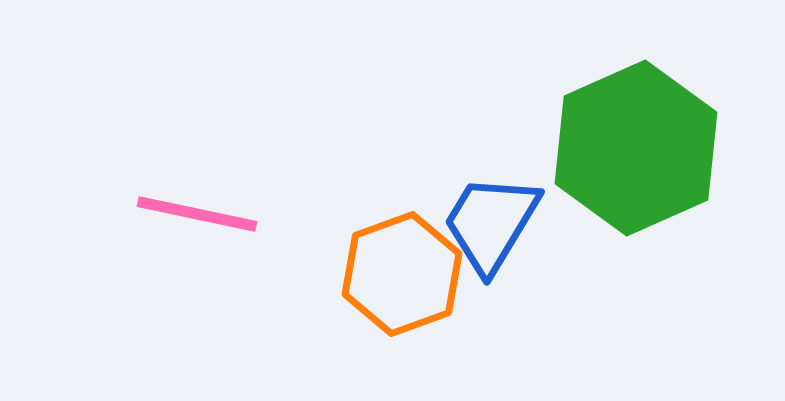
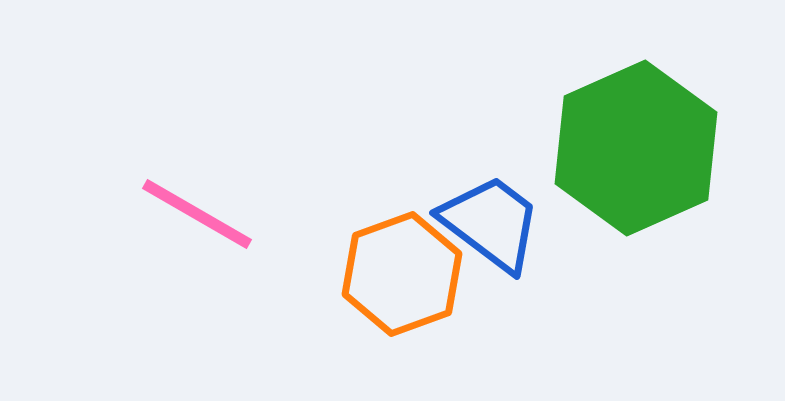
pink line: rotated 18 degrees clockwise
blue trapezoid: rotated 96 degrees clockwise
